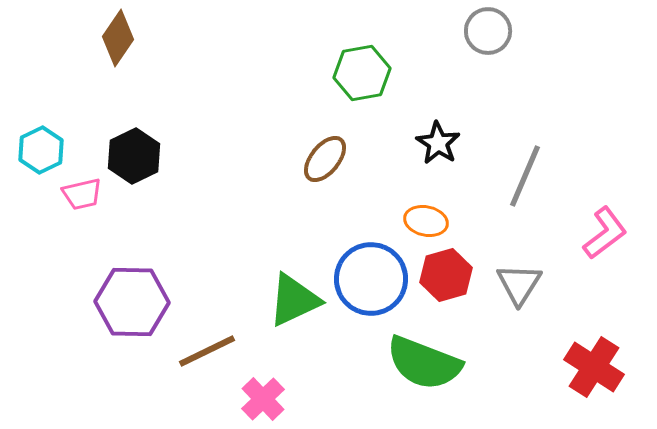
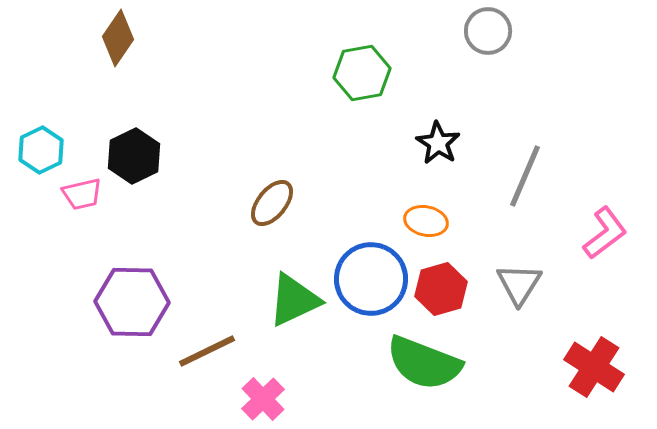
brown ellipse: moved 53 px left, 44 px down
red hexagon: moved 5 px left, 14 px down
